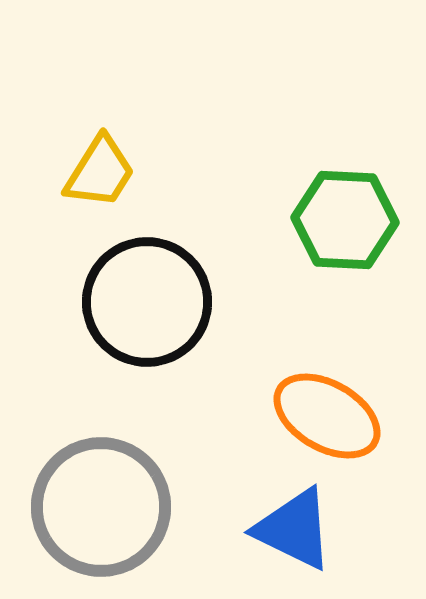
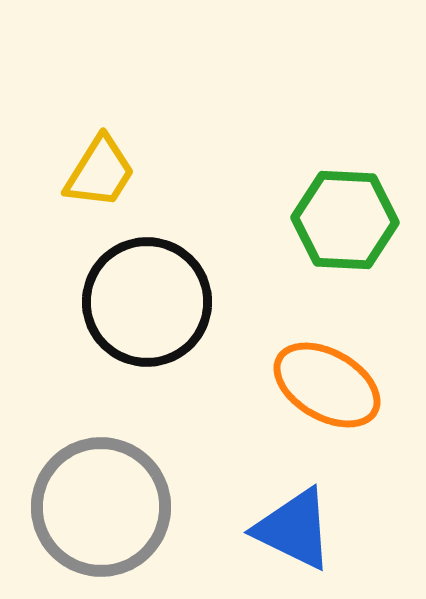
orange ellipse: moved 31 px up
